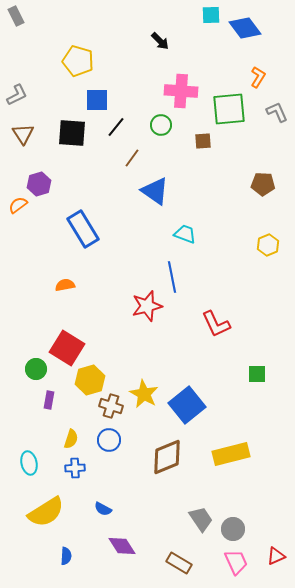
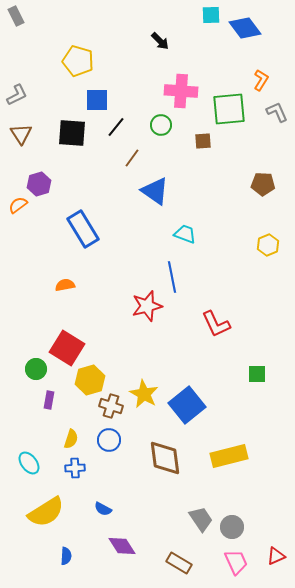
orange L-shape at (258, 77): moved 3 px right, 3 px down
brown triangle at (23, 134): moved 2 px left
yellow rectangle at (231, 454): moved 2 px left, 2 px down
brown diamond at (167, 457): moved 2 px left, 1 px down; rotated 75 degrees counterclockwise
cyan ellipse at (29, 463): rotated 25 degrees counterclockwise
gray circle at (233, 529): moved 1 px left, 2 px up
